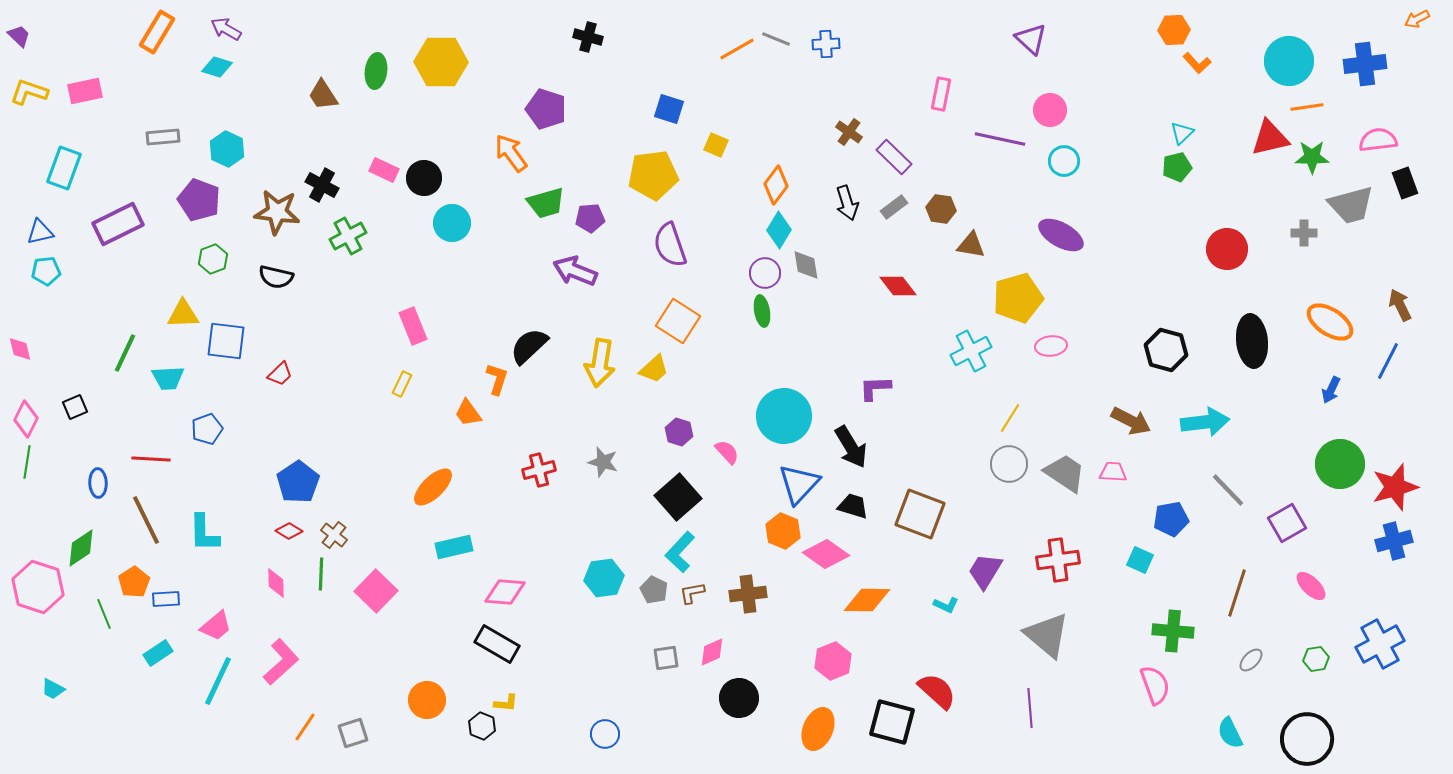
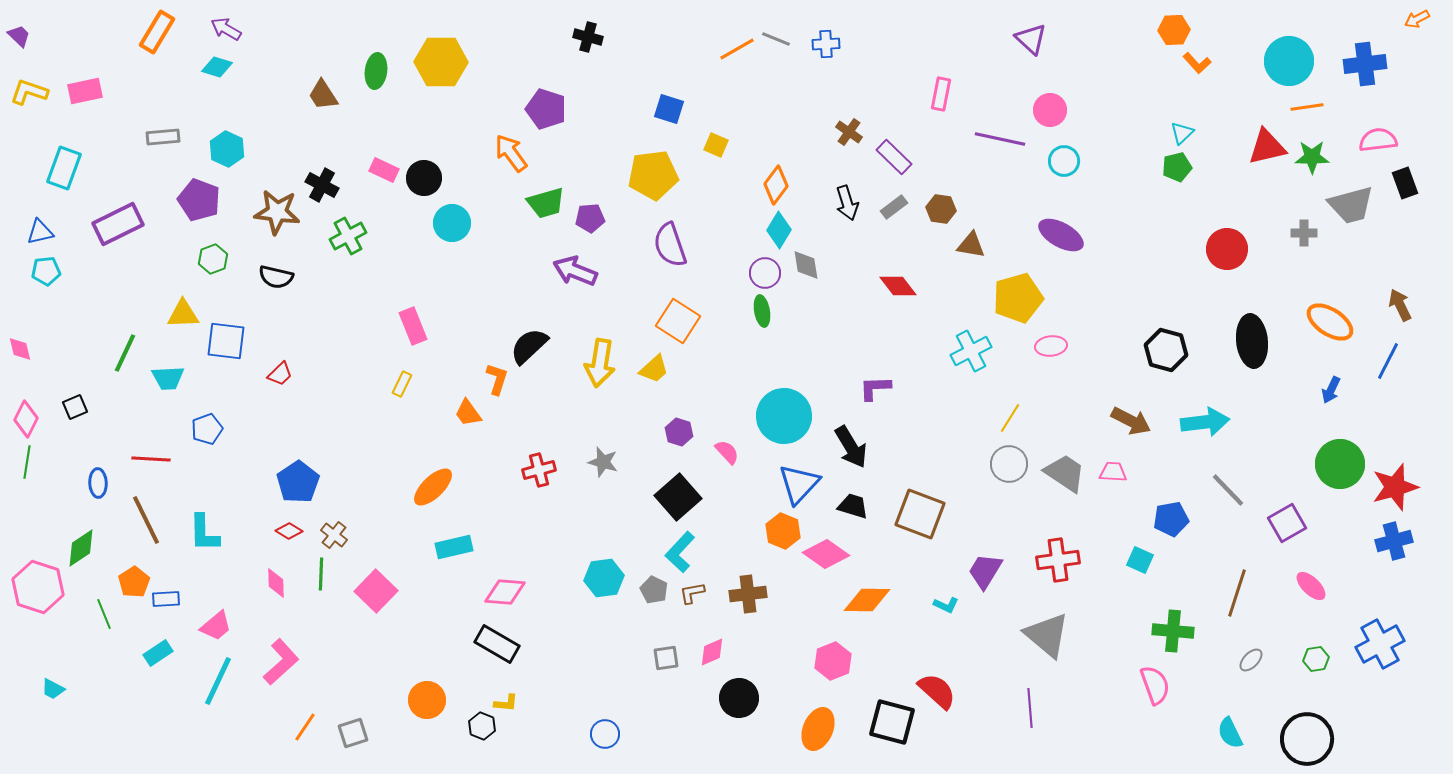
red triangle at (1270, 138): moved 3 px left, 9 px down
